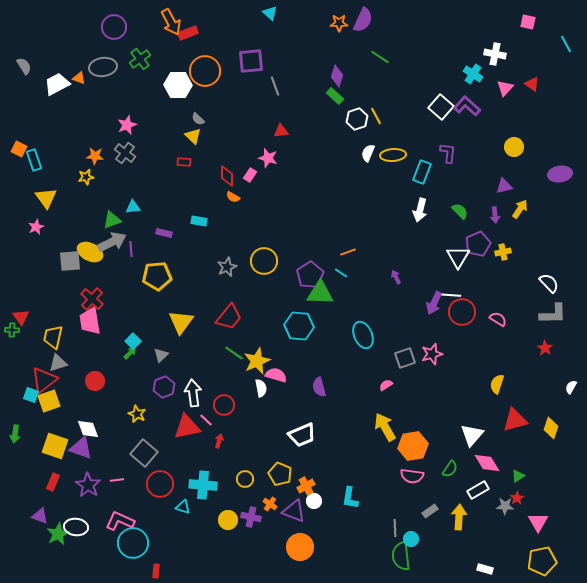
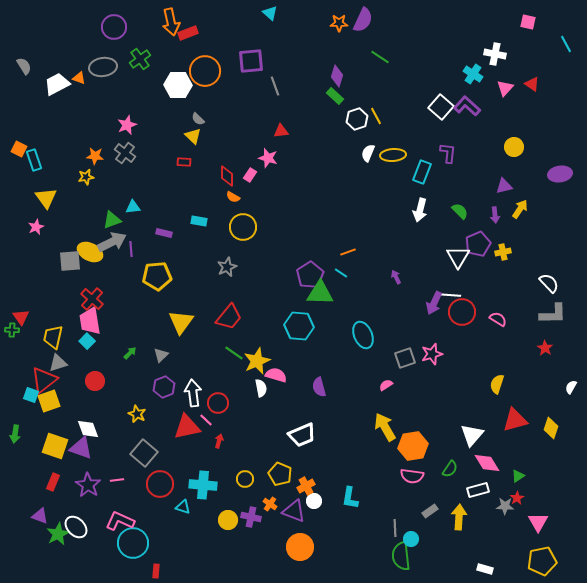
orange arrow at (171, 22): rotated 16 degrees clockwise
yellow circle at (264, 261): moved 21 px left, 34 px up
cyan square at (133, 341): moved 46 px left
red circle at (224, 405): moved 6 px left, 2 px up
white rectangle at (478, 490): rotated 15 degrees clockwise
white ellipse at (76, 527): rotated 40 degrees clockwise
